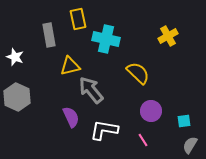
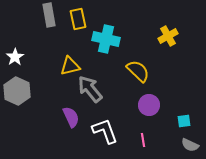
gray rectangle: moved 20 px up
white star: rotated 18 degrees clockwise
yellow semicircle: moved 2 px up
gray arrow: moved 1 px left, 1 px up
gray hexagon: moved 6 px up
purple circle: moved 2 px left, 6 px up
white L-shape: moved 1 px right, 1 px down; rotated 60 degrees clockwise
pink line: rotated 24 degrees clockwise
gray semicircle: rotated 96 degrees counterclockwise
